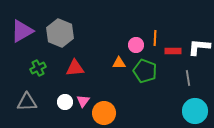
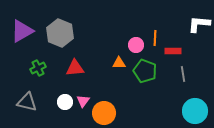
white L-shape: moved 23 px up
gray line: moved 5 px left, 4 px up
gray triangle: rotated 15 degrees clockwise
